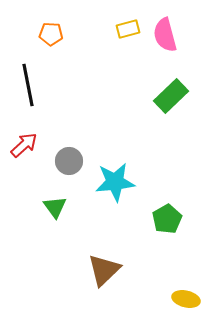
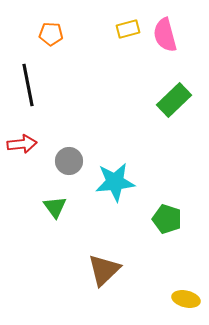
green rectangle: moved 3 px right, 4 px down
red arrow: moved 2 px left, 1 px up; rotated 36 degrees clockwise
green pentagon: rotated 24 degrees counterclockwise
